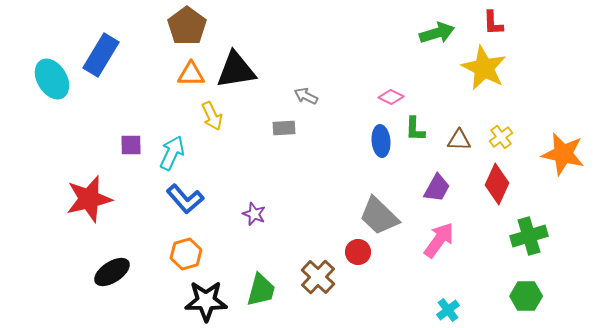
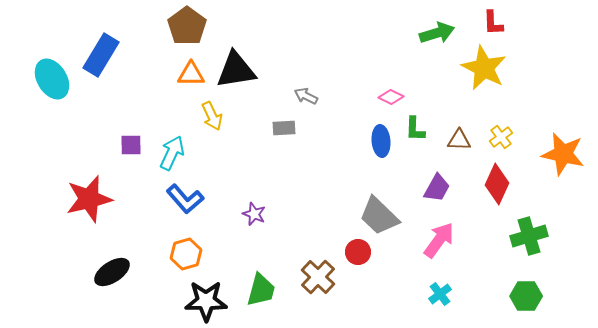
cyan cross: moved 8 px left, 16 px up
